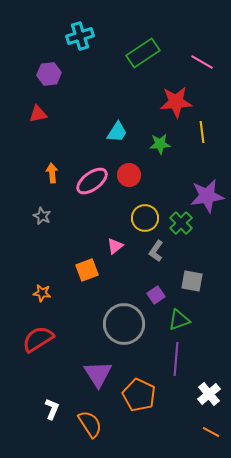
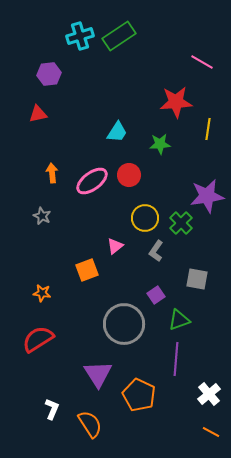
green rectangle: moved 24 px left, 17 px up
yellow line: moved 6 px right, 3 px up; rotated 15 degrees clockwise
gray square: moved 5 px right, 2 px up
